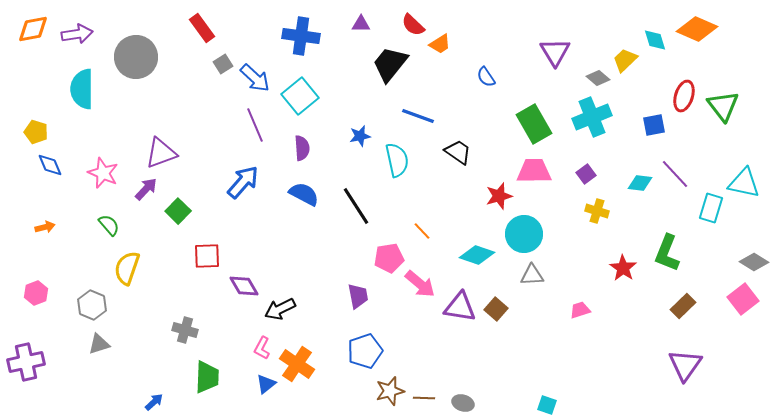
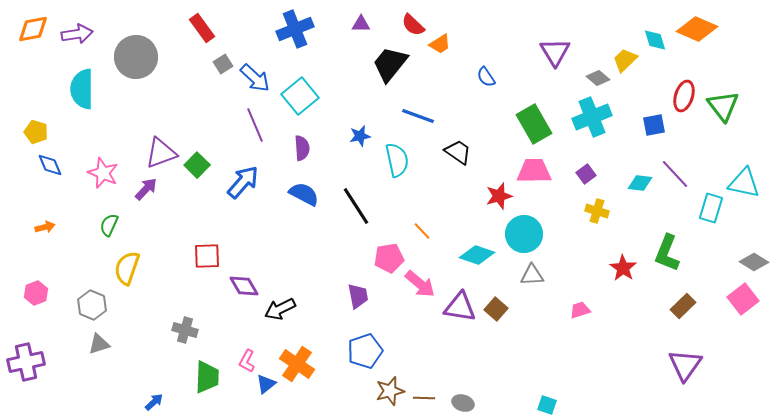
blue cross at (301, 36): moved 6 px left, 7 px up; rotated 30 degrees counterclockwise
green square at (178, 211): moved 19 px right, 46 px up
green semicircle at (109, 225): rotated 115 degrees counterclockwise
pink L-shape at (262, 348): moved 15 px left, 13 px down
